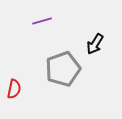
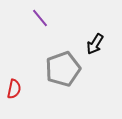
purple line: moved 2 px left, 3 px up; rotated 66 degrees clockwise
